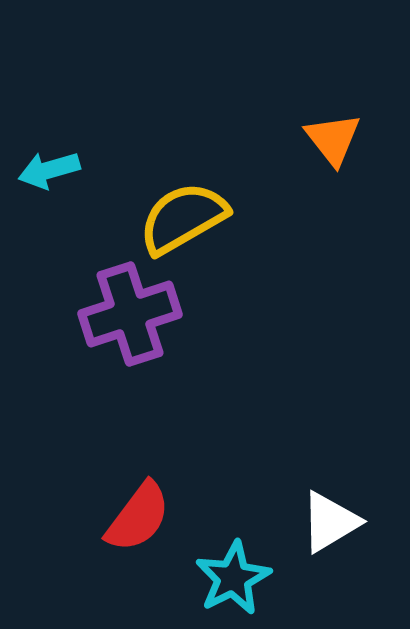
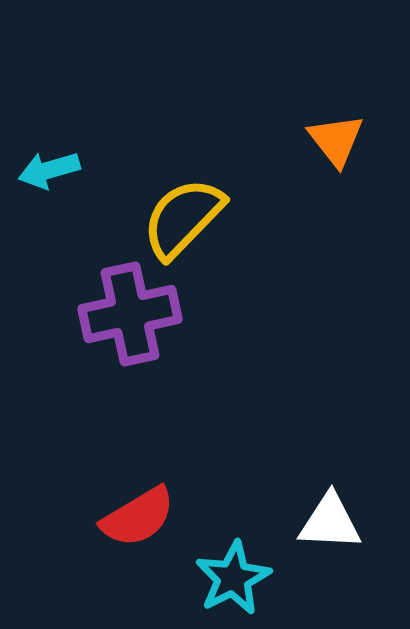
orange triangle: moved 3 px right, 1 px down
yellow semicircle: rotated 16 degrees counterclockwise
purple cross: rotated 6 degrees clockwise
red semicircle: rotated 22 degrees clockwise
white triangle: rotated 34 degrees clockwise
